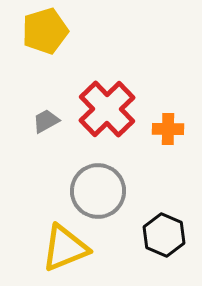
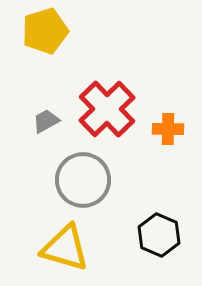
gray circle: moved 15 px left, 11 px up
black hexagon: moved 5 px left
yellow triangle: rotated 38 degrees clockwise
